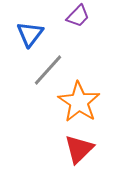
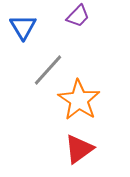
blue triangle: moved 7 px left, 7 px up; rotated 8 degrees counterclockwise
orange star: moved 2 px up
red triangle: rotated 8 degrees clockwise
